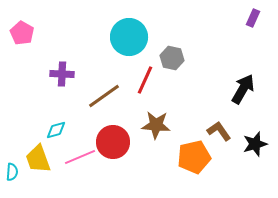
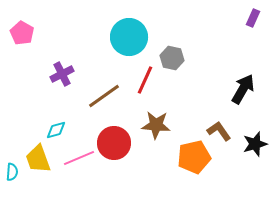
purple cross: rotated 30 degrees counterclockwise
red circle: moved 1 px right, 1 px down
pink line: moved 1 px left, 1 px down
